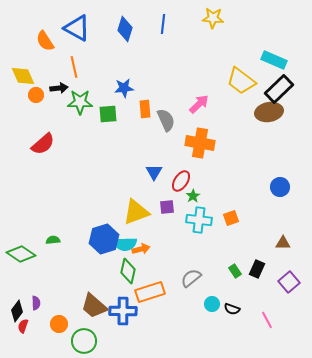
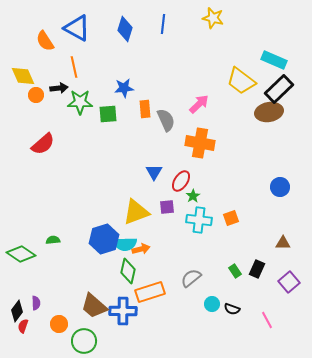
yellow star at (213, 18): rotated 10 degrees clockwise
